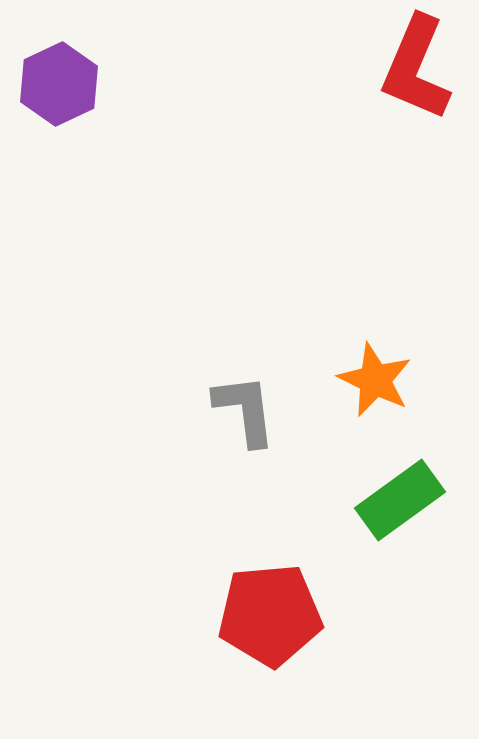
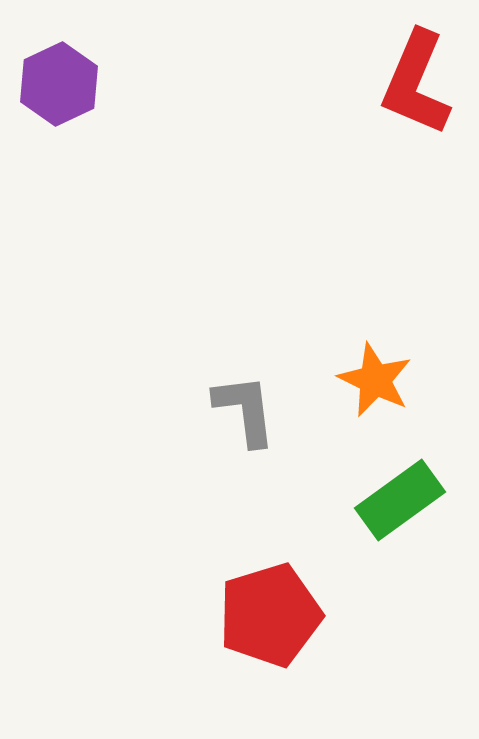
red L-shape: moved 15 px down
red pentagon: rotated 12 degrees counterclockwise
